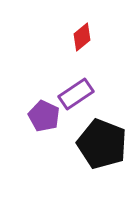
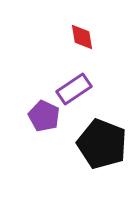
red diamond: rotated 60 degrees counterclockwise
purple rectangle: moved 2 px left, 5 px up
